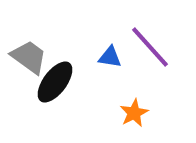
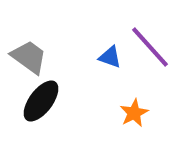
blue triangle: rotated 10 degrees clockwise
black ellipse: moved 14 px left, 19 px down
